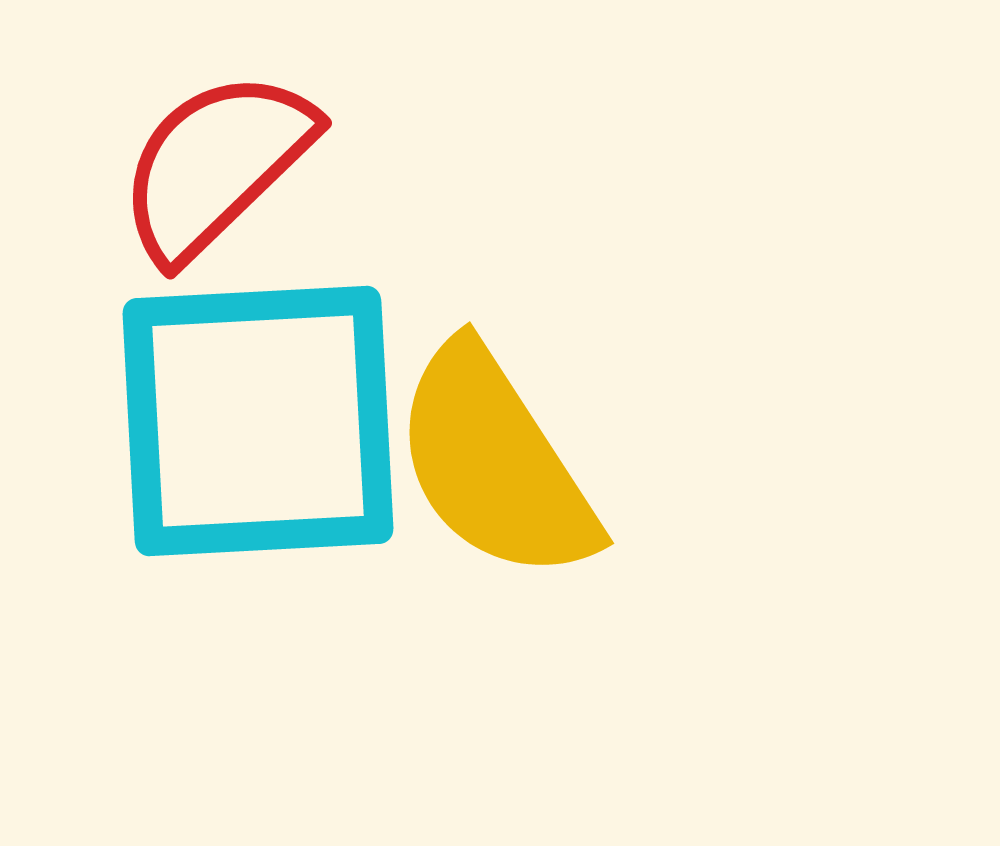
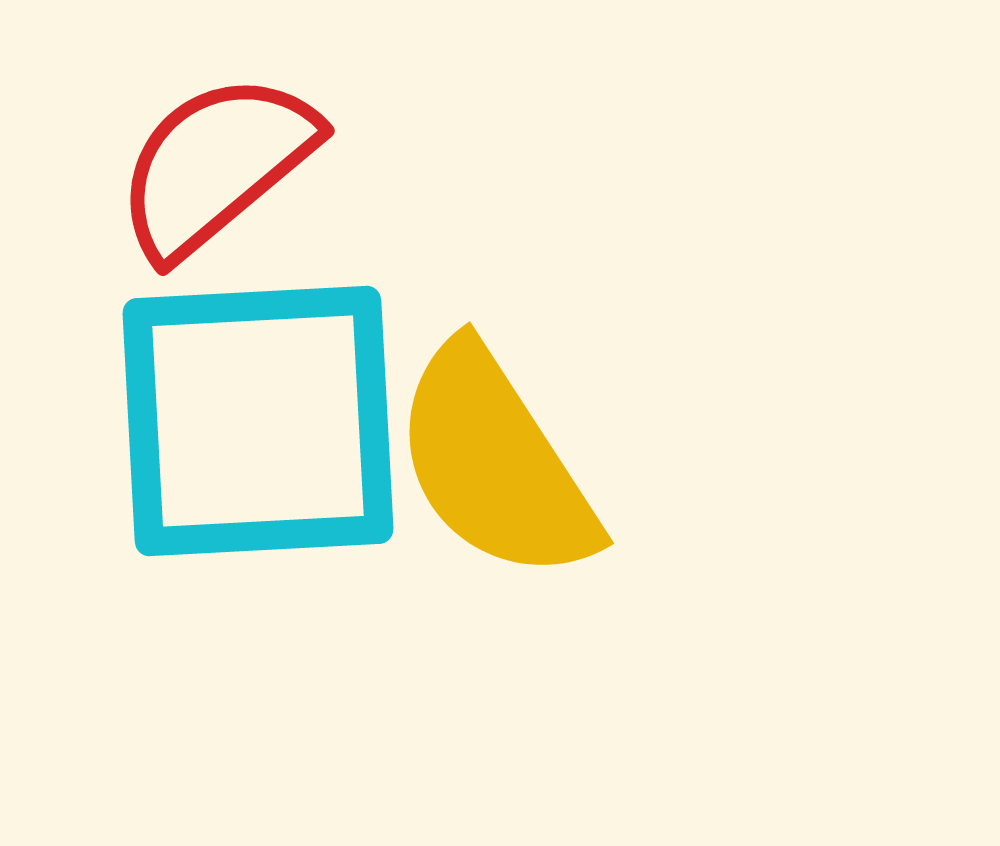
red semicircle: rotated 4 degrees clockwise
